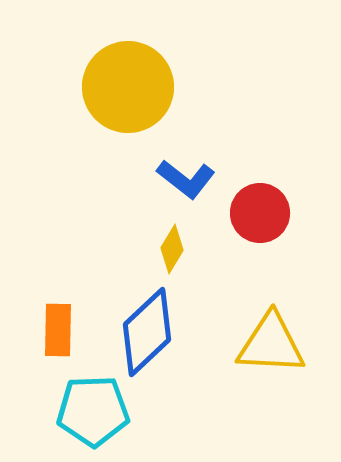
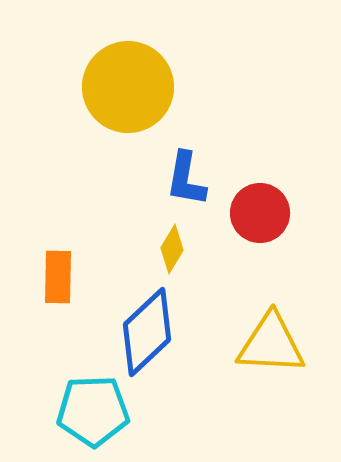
blue L-shape: rotated 62 degrees clockwise
orange rectangle: moved 53 px up
